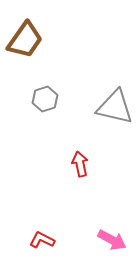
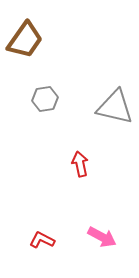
gray hexagon: rotated 10 degrees clockwise
pink arrow: moved 10 px left, 3 px up
